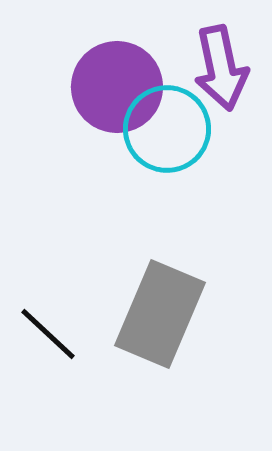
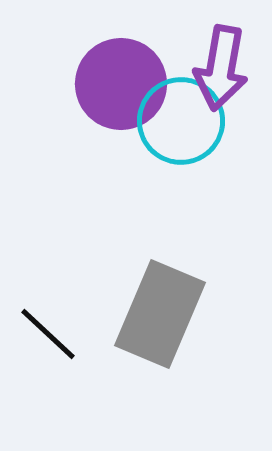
purple arrow: rotated 22 degrees clockwise
purple circle: moved 4 px right, 3 px up
cyan circle: moved 14 px right, 8 px up
